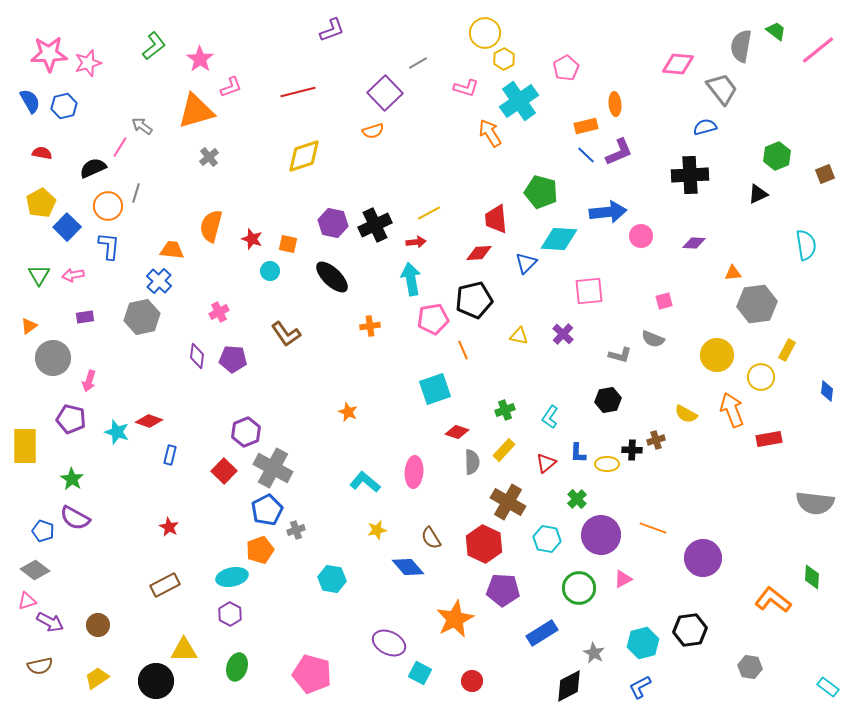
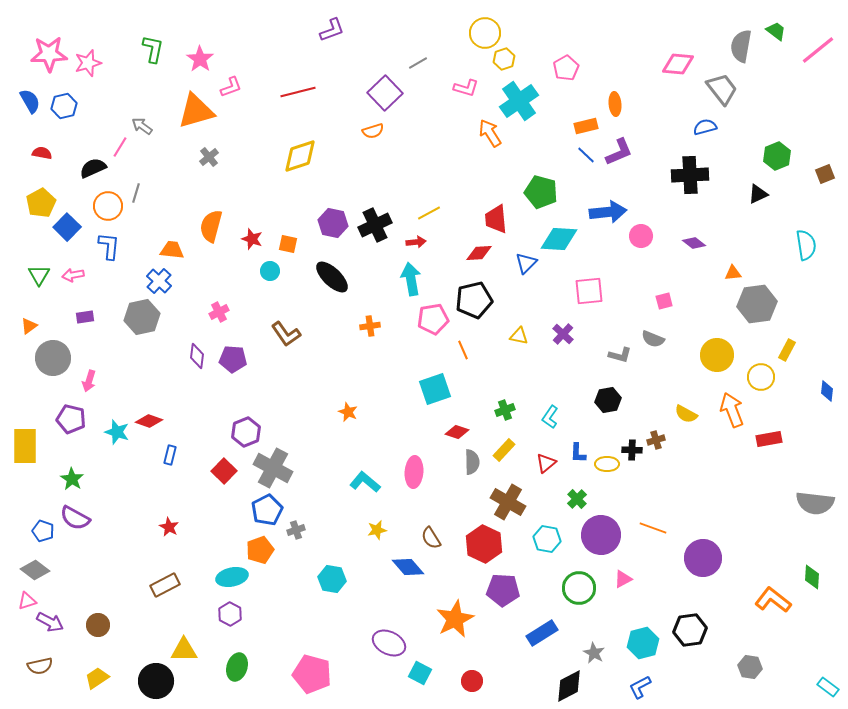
green L-shape at (154, 46): moved 1 px left, 3 px down; rotated 40 degrees counterclockwise
yellow hexagon at (504, 59): rotated 10 degrees clockwise
yellow diamond at (304, 156): moved 4 px left
purple diamond at (694, 243): rotated 35 degrees clockwise
